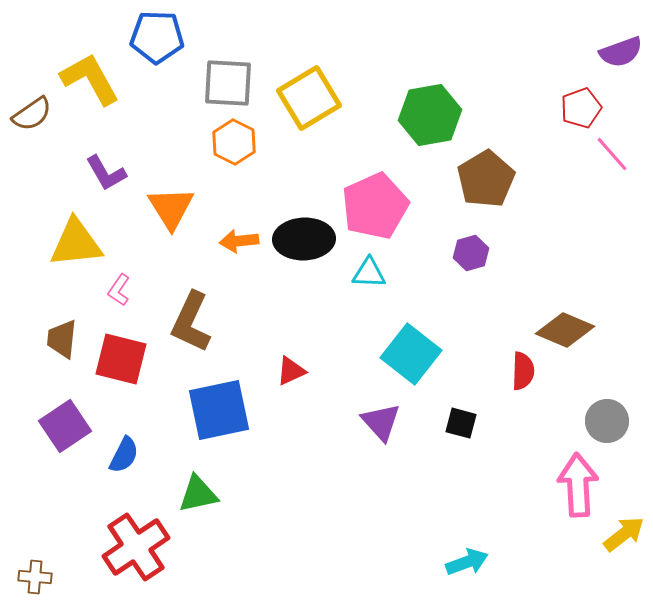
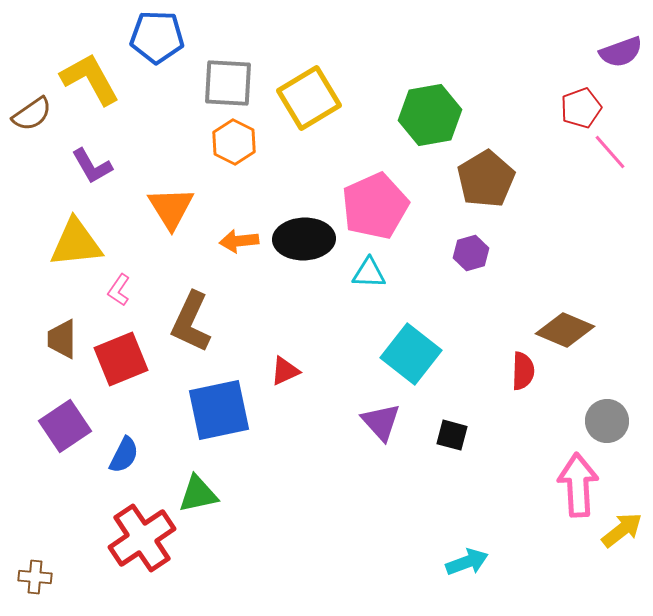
pink line: moved 2 px left, 2 px up
purple L-shape: moved 14 px left, 7 px up
brown trapezoid: rotated 6 degrees counterclockwise
red square: rotated 36 degrees counterclockwise
red triangle: moved 6 px left
black square: moved 9 px left, 12 px down
yellow arrow: moved 2 px left, 4 px up
red cross: moved 6 px right, 9 px up
